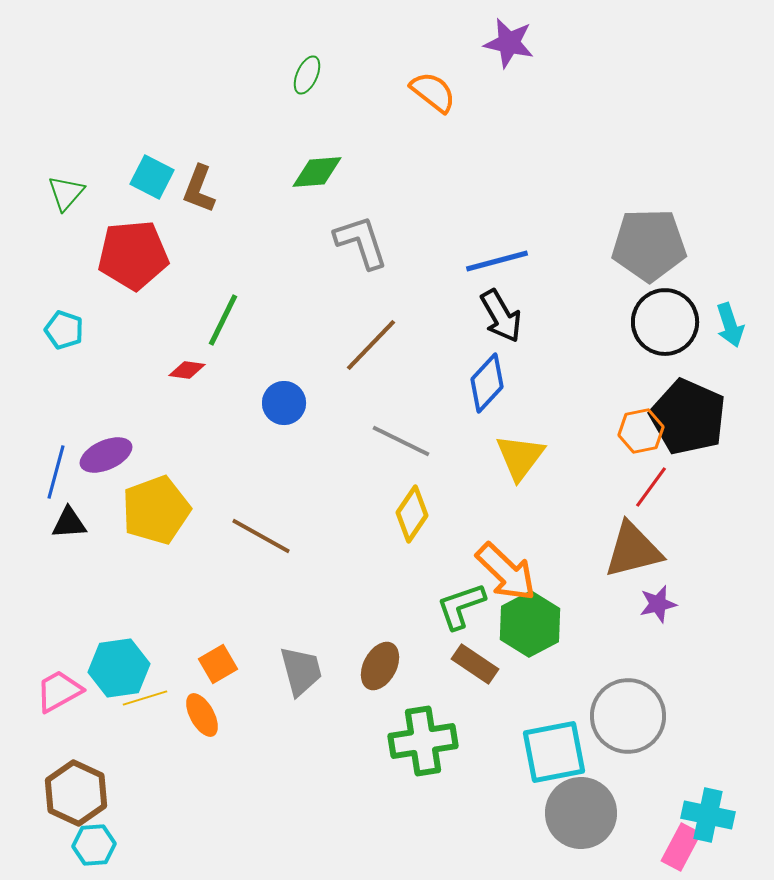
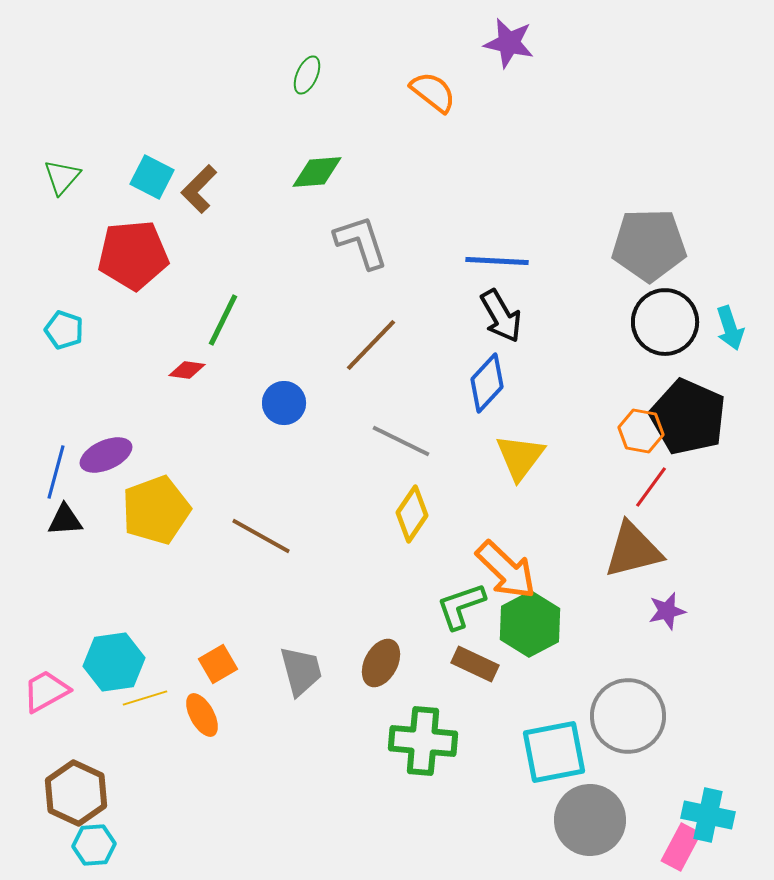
brown L-shape at (199, 189): rotated 24 degrees clockwise
green triangle at (66, 193): moved 4 px left, 16 px up
blue line at (497, 261): rotated 18 degrees clockwise
cyan arrow at (730, 325): moved 3 px down
orange hexagon at (641, 431): rotated 21 degrees clockwise
black triangle at (69, 523): moved 4 px left, 3 px up
orange arrow at (506, 572): moved 2 px up
purple star at (658, 604): moved 9 px right, 7 px down
brown rectangle at (475, 664): rotated 9 degrees counterclockwise
brown ellipse at (380, 666): moved 1 px right, 3 px up
cyan hexagon at (119, 668): moved 5 px left, 6 px up
pink trapezoid at (59, 691): moved 13 px left
green cross at (423, 741): rotated 14 degrees clockwise
gray circle at (581, 813): moved 9 px right, 7 px down
